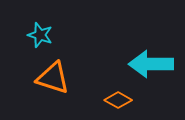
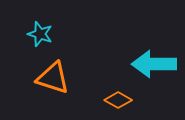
cyan star: moved 1 px up
cyan arrow: moved 3 px right
